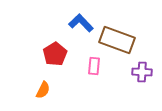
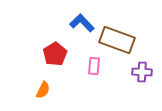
blue L-shape: moved 1 px right
